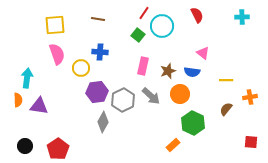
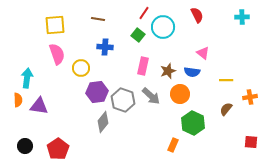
cyan circle: moved 1 px right, 1 px down
blue cross: moved 5 px right, 5 px up
gray hexagon: rotated 15 degrees counterclockwise
gray diamond: rotated 10 degrees clockwise
orange rectangle: rotated 24 degrees counterclockwise
